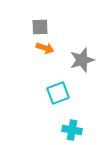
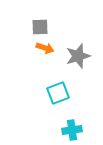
gray star: moved 4 px left, 4 px up
cyan cross: rotated 18 degrees counterclockwise
